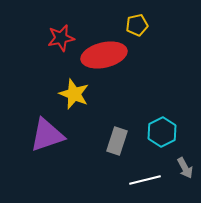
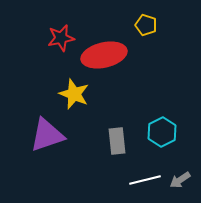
yellow pentagon: moved 9 px right; rotated 30 degrees clockwise
gray rectangle: rotated 24 degrees counterclockwise
gray arrow: moved 5 px left, 12 px down; rotated 85 degrees clockwise
